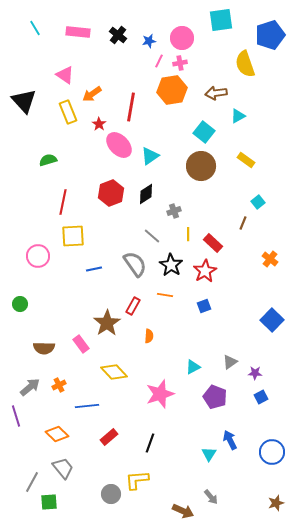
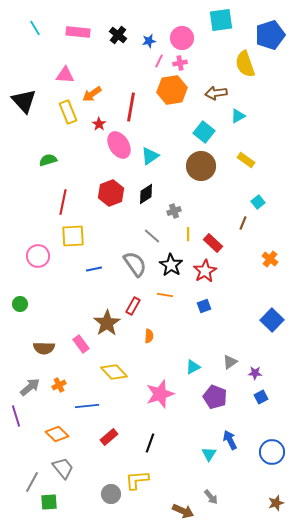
pink triangle at (65, 75): rotated 30 degrees counterclockwise
pink ellipse at (119, 145): rotated 12 degrees clockwise
